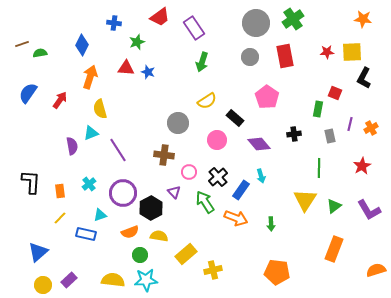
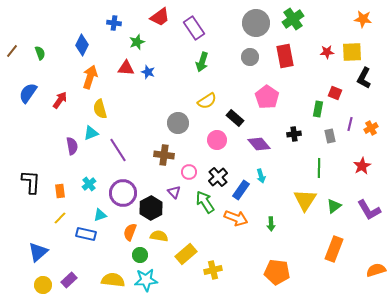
brown line at (22, 44): moved 10 px left, 7 px down; rotated 32 degrees counterclockwise
green semicircle at (40, 53): rotated 80 degrees clockwise
orange semicircle at (130, 232): rotated 132 degrees clockwise
